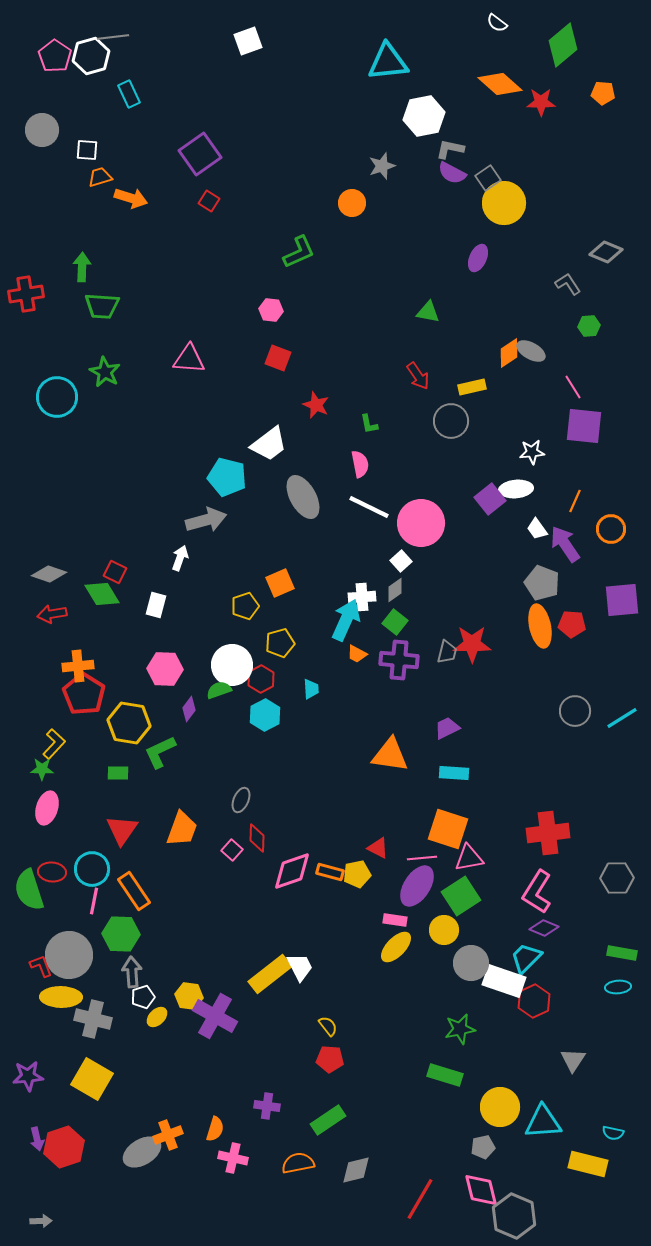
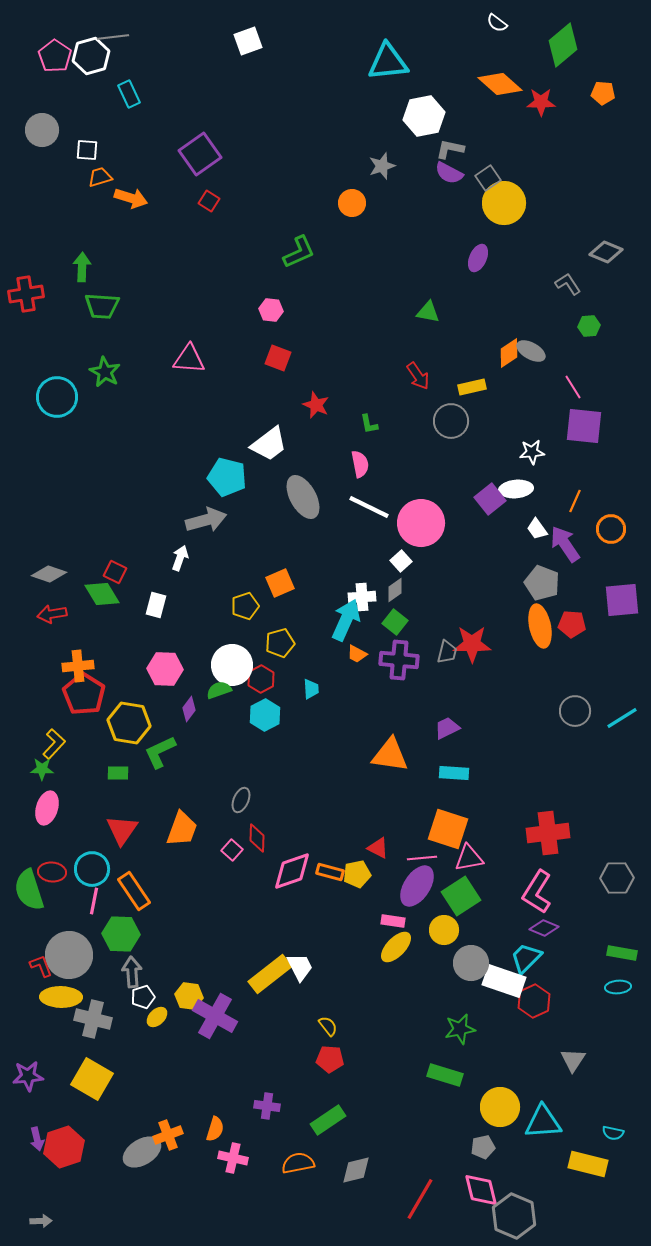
purple semicircle at (452, 173): moved 3 px left
pink rectangle at (395, 920): moved 2 px left, 1 px down
